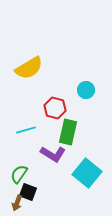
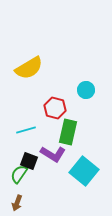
cyan square: moved 3 px left, 2 px up
black square: moved 1 px right, 31 px up
